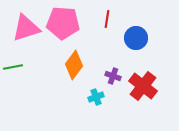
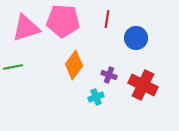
pink pentagon: moved 2 px up
purple cross: moved 4 px left, 1 px up
red cross: moved 1 px up; rotated 12 degrees counterclockwise
